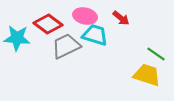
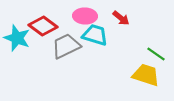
pink ellipse: rotated 10 degrees counterclockwise
red diamond: moved 5 px left, 2 px down
cyan star: rotated 16 degrees clockwise
yellow trapezoid: moved 1 px left
